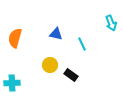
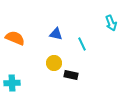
orange semicircle: rotated 96 degrees clockwise
yellow circle: moved 4 px right, 2 px up
black rectangle: rotated 24 degrees counterclockwise
